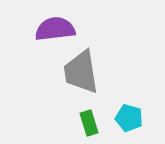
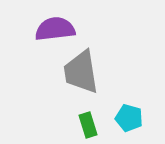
green rectangle: moved 1 px left, 2 px down
